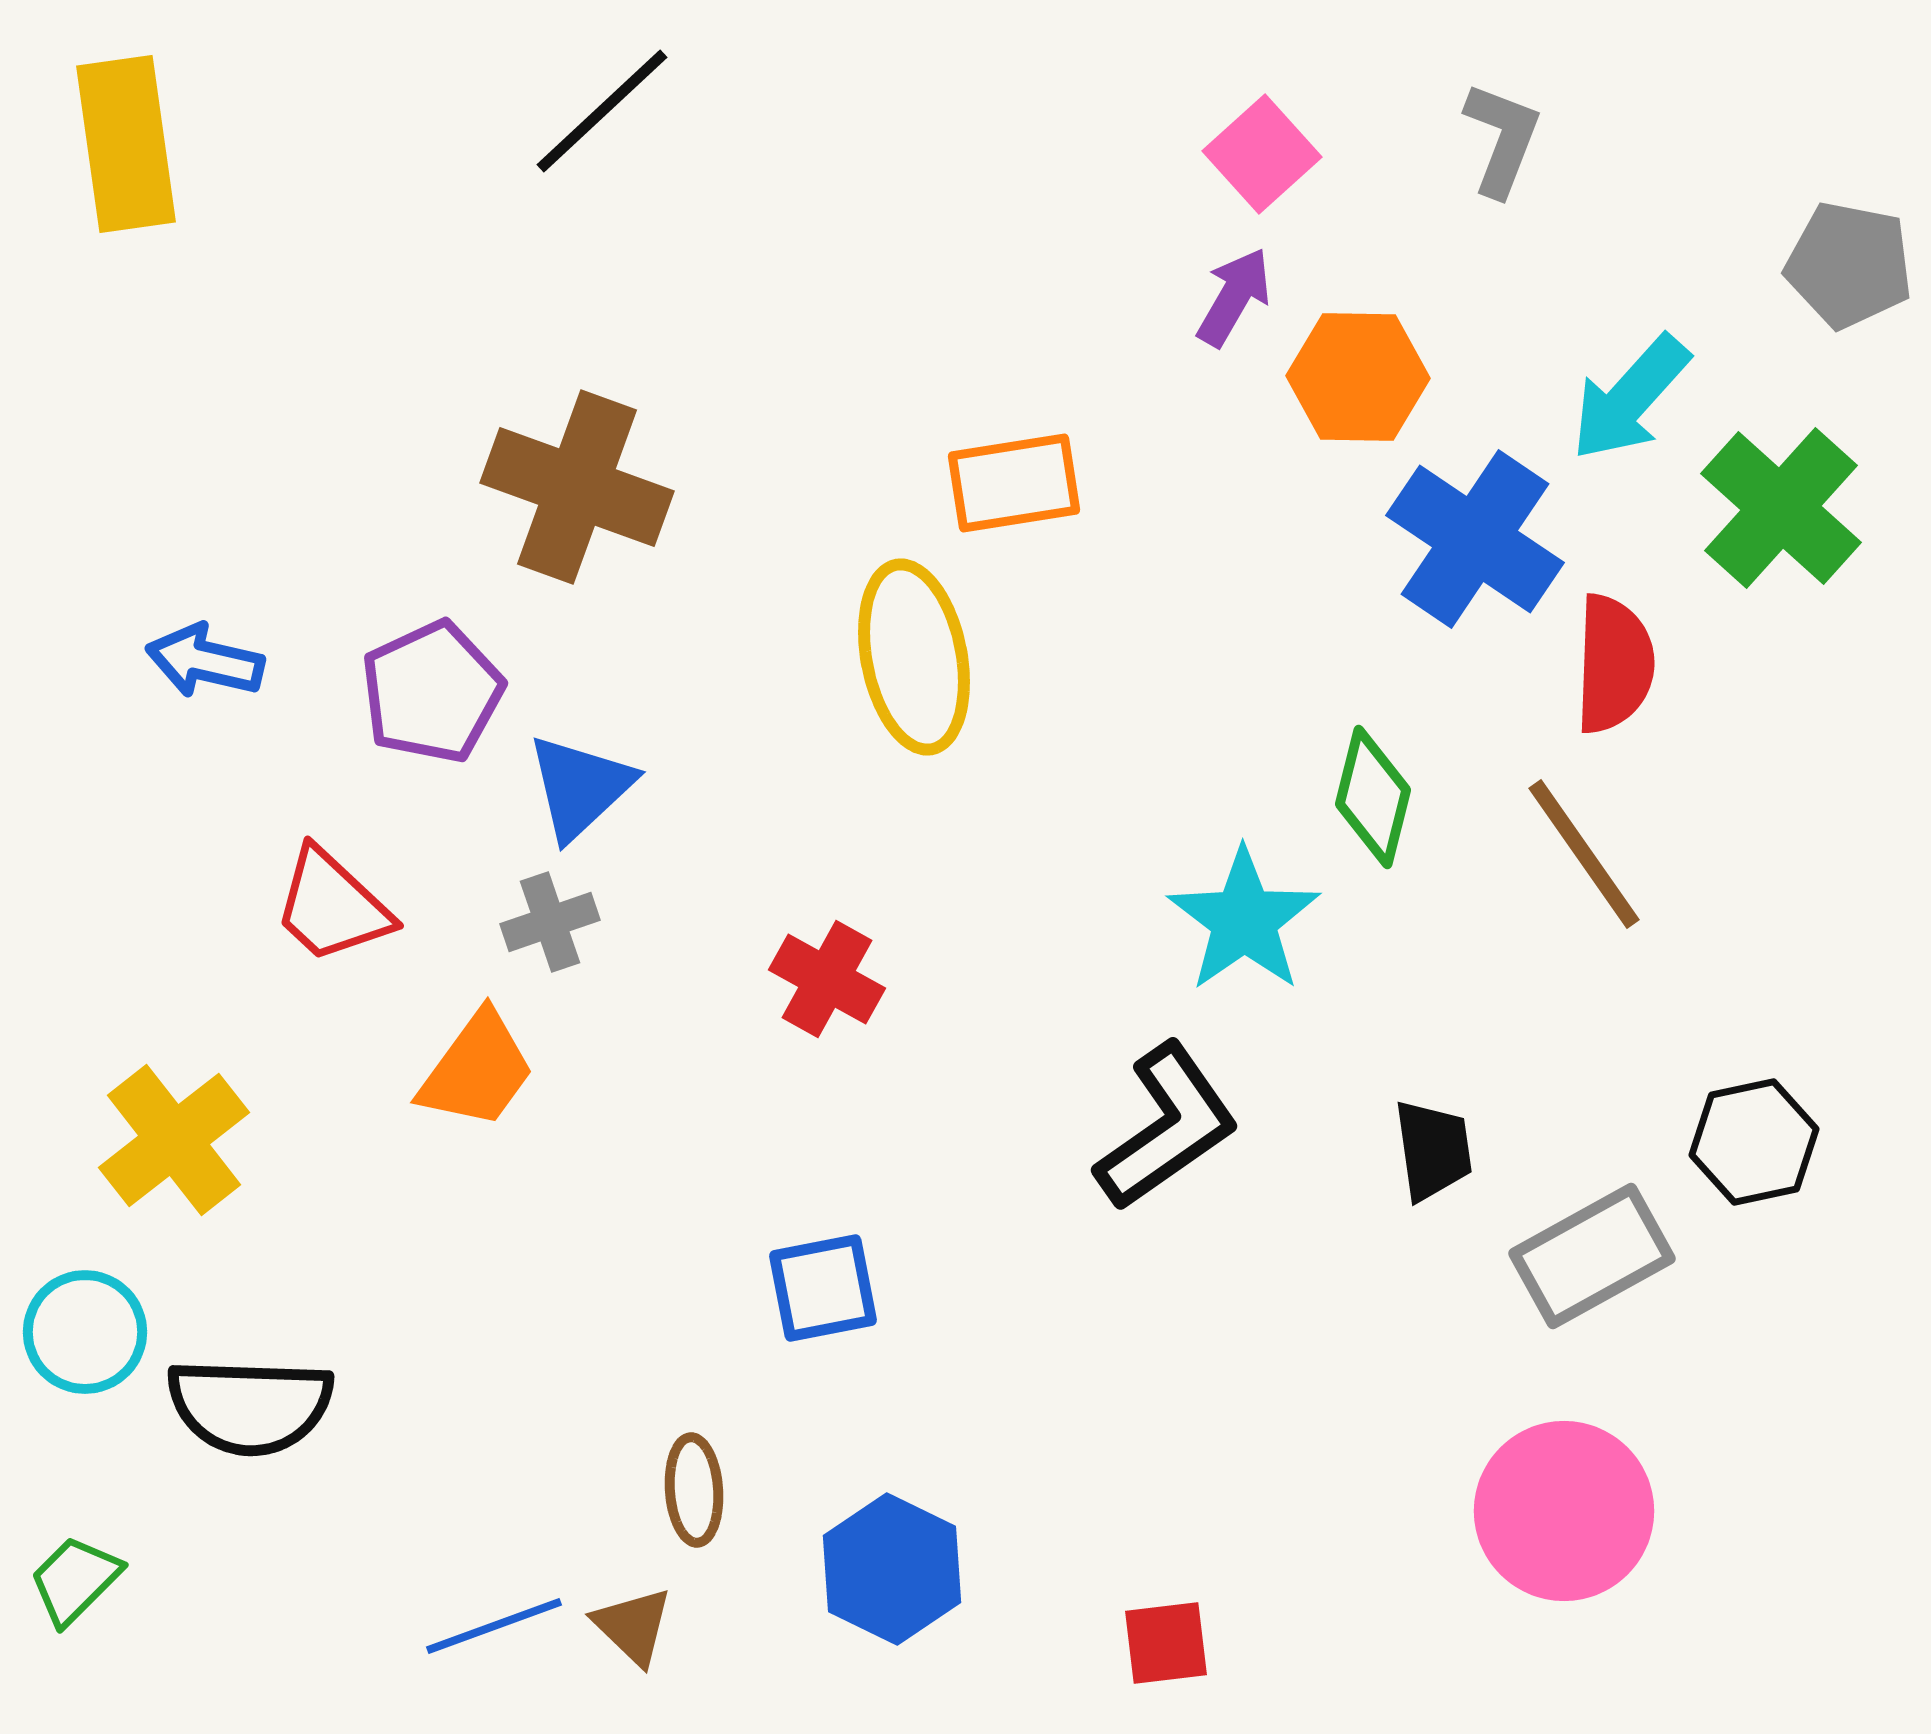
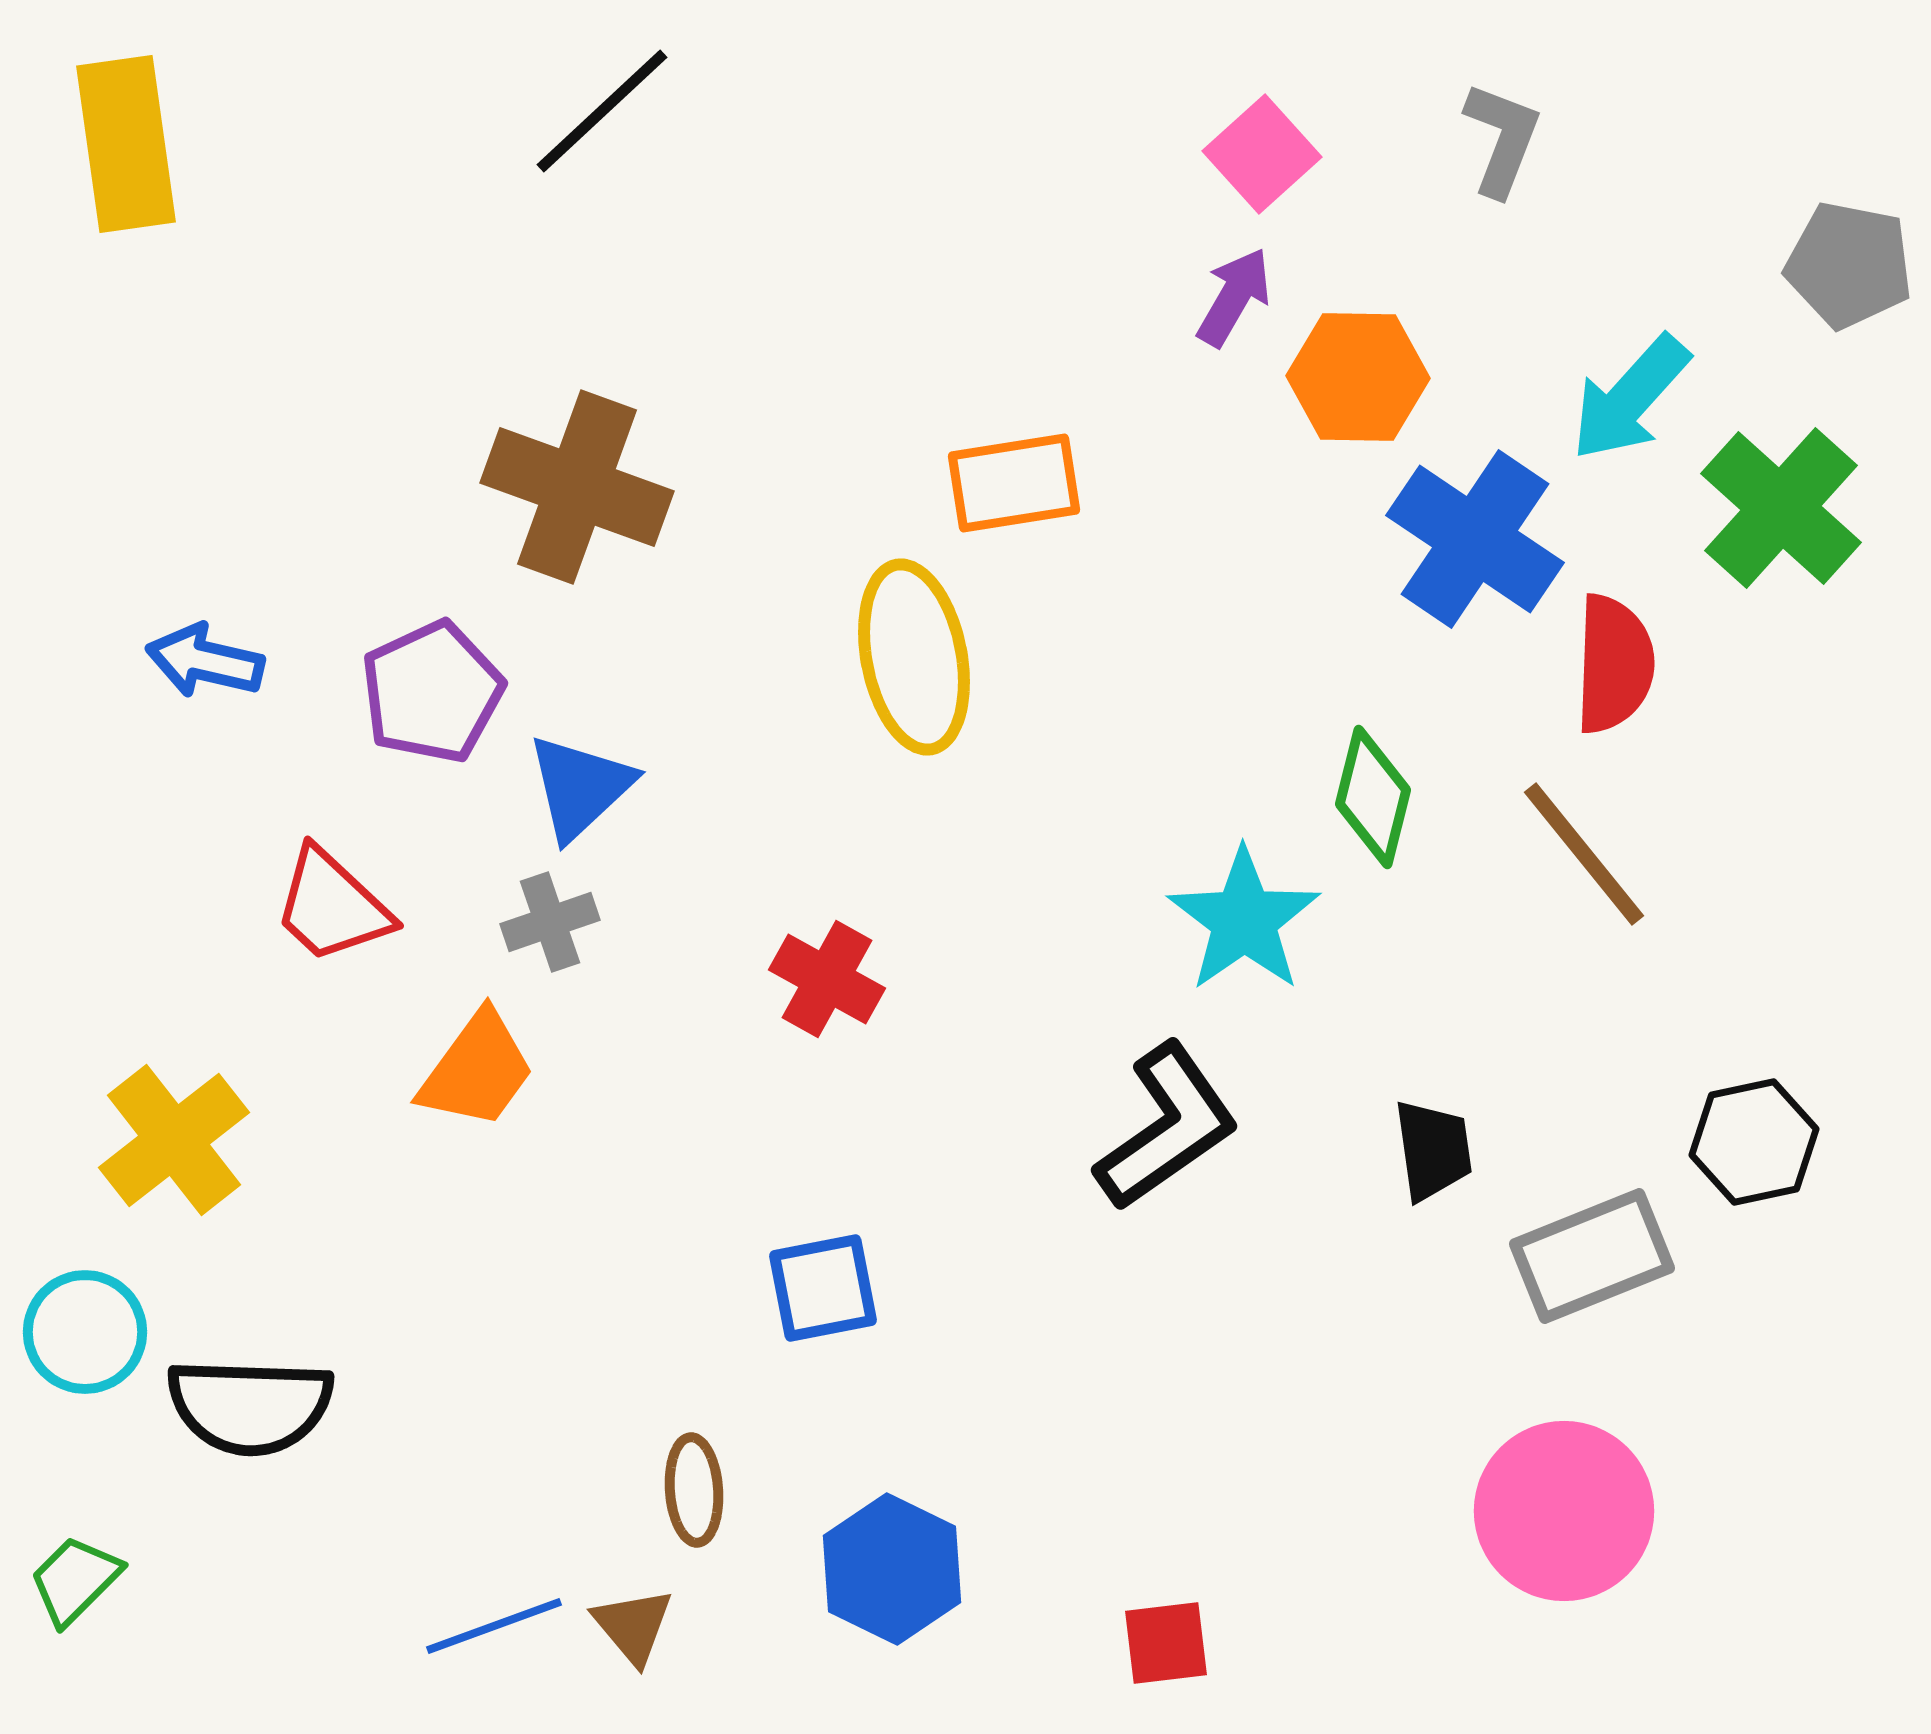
brown line: rotated 4 degrees counterclockwise
gray rectangle: rotated 7 degrees clockwise
brown triangle: rotated 6 degrees clockwise
